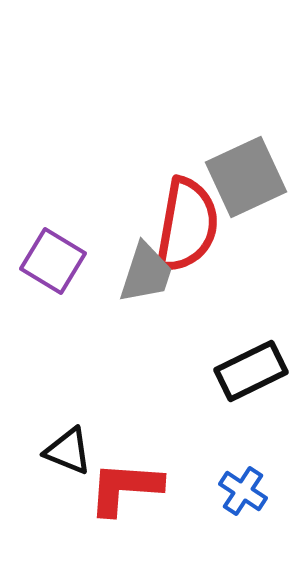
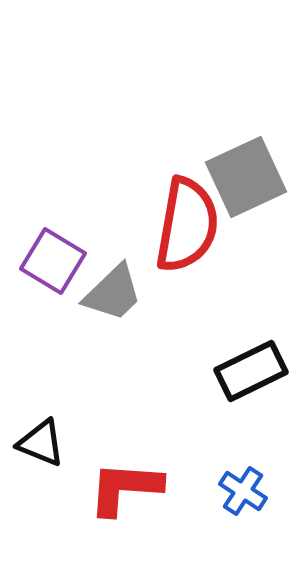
gray trapezoid: moved 33 px left, 20 px down; rotated 28 degrees clockwise
black triangle: moved 27 px left, 8 px up
